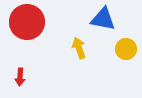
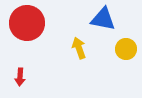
red circle: moved 1 px down
